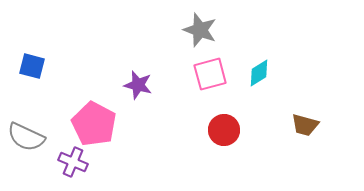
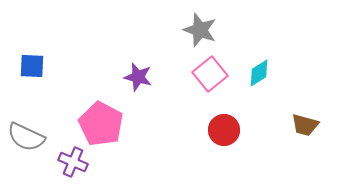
blue square: rotated 12 degrees counterclockwise
pink square: rotated 24 degrees counterclockwise
purple star: moved 8 px up
pink pentagon: moved 7 px right
